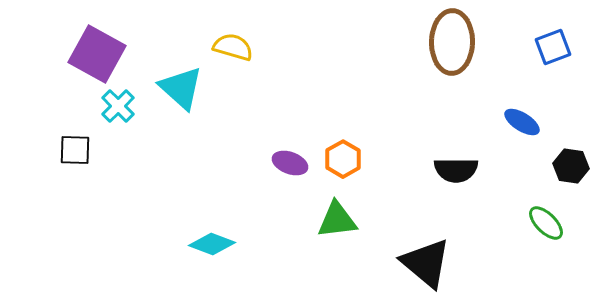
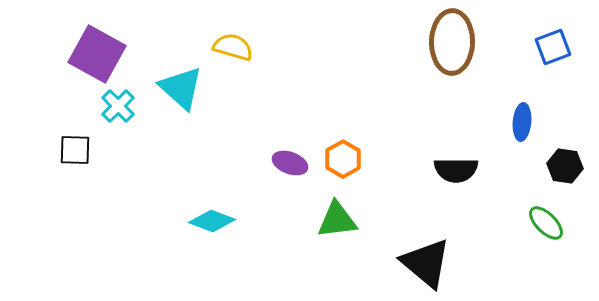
blue ellipse: rotated 63 degrees clockwise
black hexagon: moved 6 px left
cyan diamond: moved 23 px up
